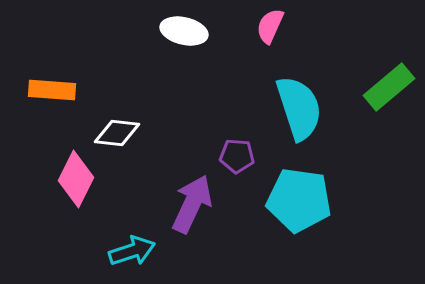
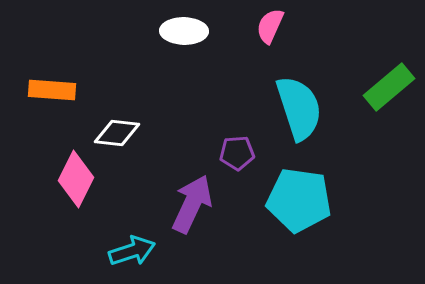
white ellipse: rotated 12 degrees counterclockwise
purple pentagon: moved 3 px up; rotated 8 degrees counterclockwise
